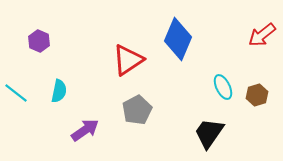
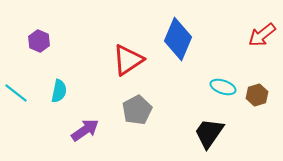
cyan ellipse: rotated 45 degrees counterclockwise
